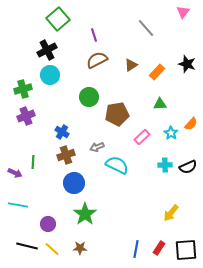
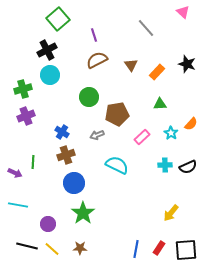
pink triangle: rotated 24 degrees counterclockwise
brown triangle: rotated 32 degrees counterclockwise
gray arrow: moved 12 px up
green star: moved 2 px left, 1 px up
